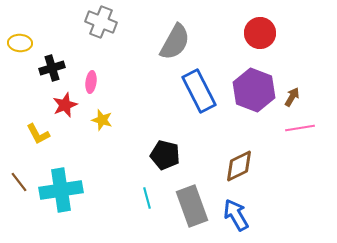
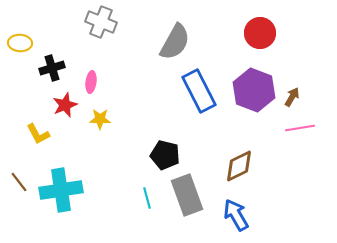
yellow star: moved 2 px left, 1 px up; rotated 15 degrees counterclockwise
gray rectangle: moved 5 px left, 11 px up
